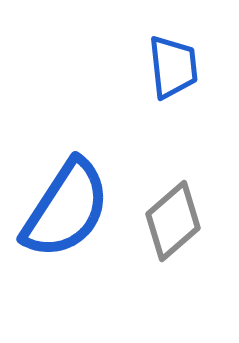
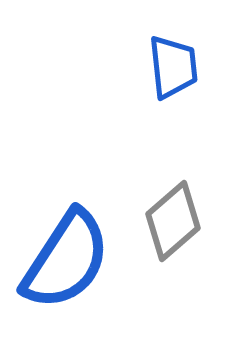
blue semicircle: moved 51 px down
